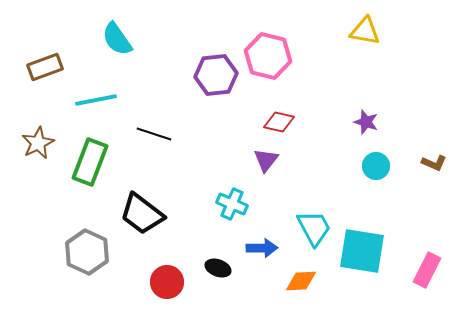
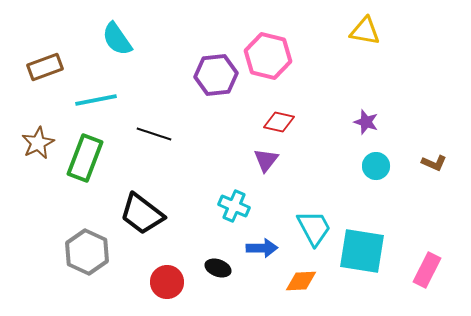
green rectangle: moved 5 px left, 4 px up
cyan cross: moved 2 px right, 2 px down
